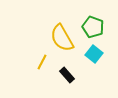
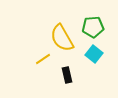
green pentagon: rotated 25 degrees counterclockwise
yellow line: moved 1 px right, 3 px up; rotated 28 degrees clockwise
black rectangle: rotated 28 degrees clockwise
